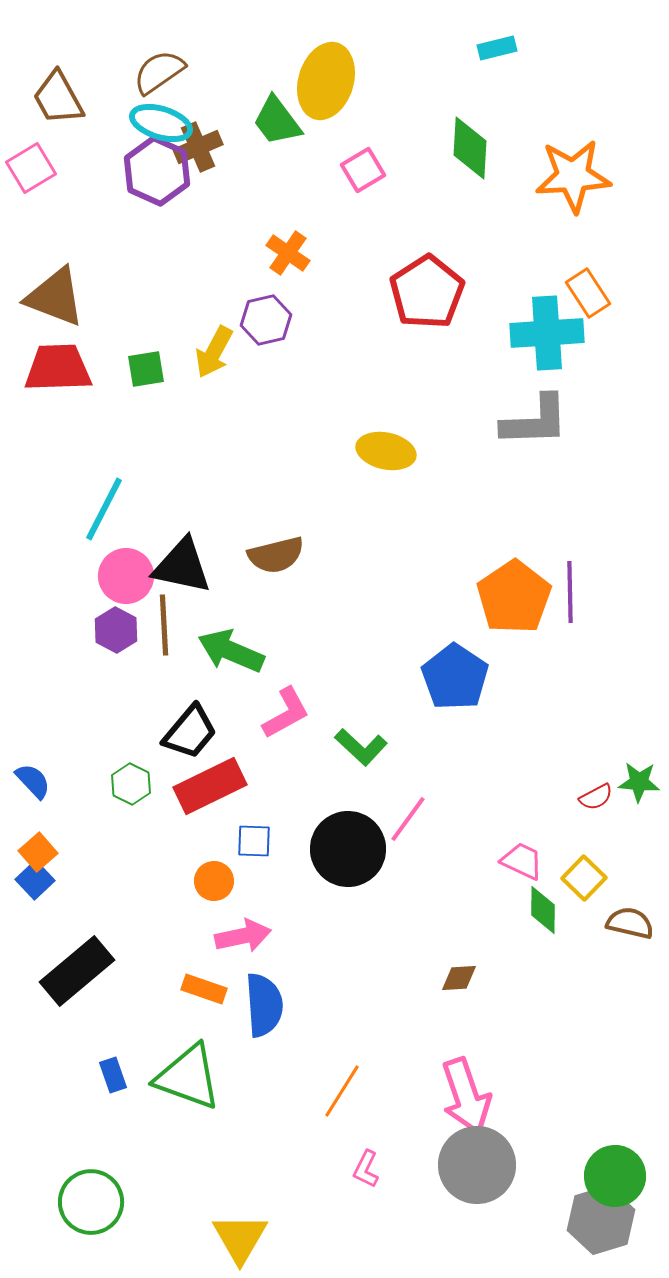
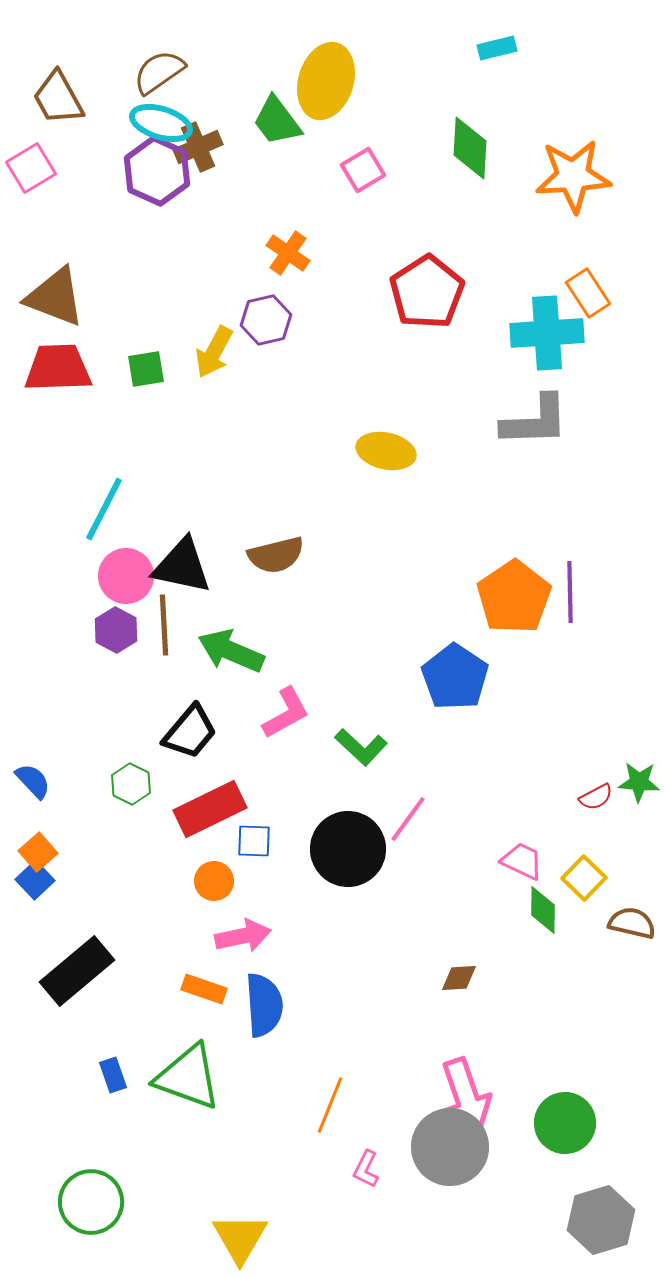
red rectangle at (210, 786): moved 23 px down
brown semicircle at (630, 923): moved 2 px right
orange line at (342, 1091): moved 12 px left, 14 px down; rotated 10 degrees counterclockwise
gray circle at (477, 1165): moved 27 px left, 18 px up
green circle at (615, 1176): moved 50 px left, 53 px up
